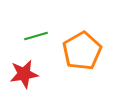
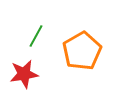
green line: rotated 45 degrees counterclockwise
